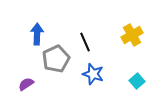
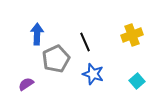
yellow cross: rotated 10 degrees clockwise
